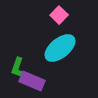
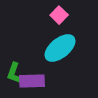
green L-shape: moved 4 px left, 5 px down
purple rectangle: rotated 25 degrees counterclockwise
